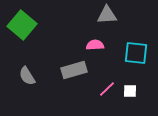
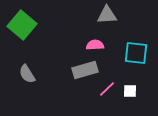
gray rectangle: moved 11 px right
gray semicircle: moved 2 px up
